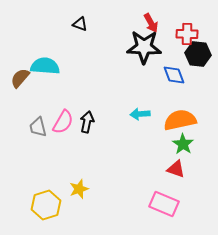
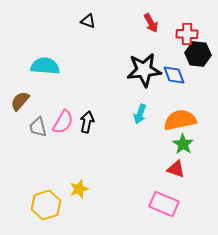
black triangle: moved 8 px right, 3 px up
black star: moved 23 px down; rotated 8 degrees counterclockwise
brown semicircle: moved 23 px down
cyan arrow: rotated 66 degrees counterclockwise
